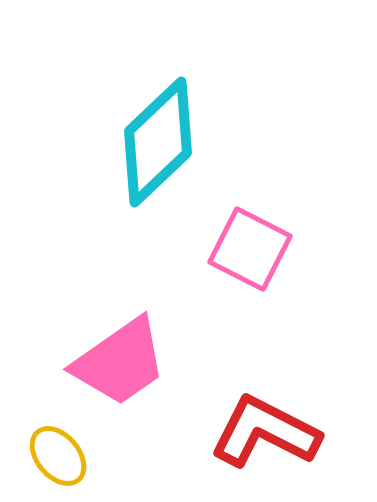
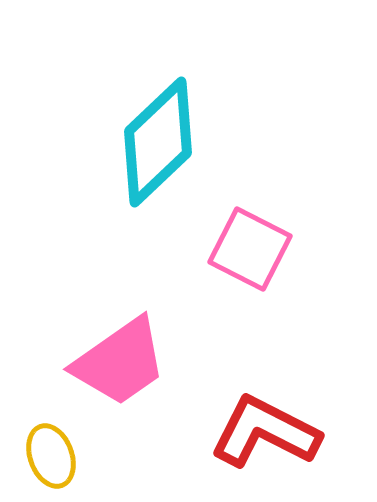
yellow ellipse: moved 7 px left; rotated 20 degrees clockwise
